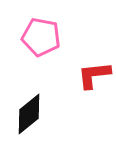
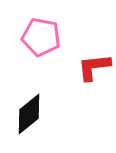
red L-shape: moved 8 px up
